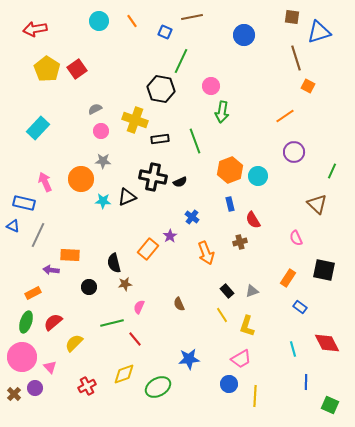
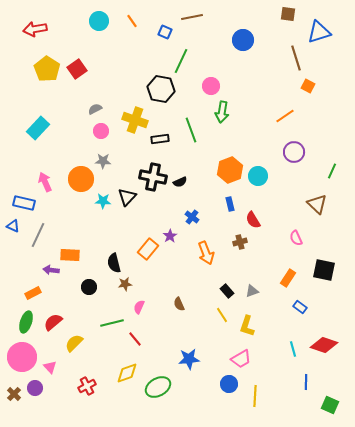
brown square at (292, 17): moved 4 px left, 3 px up
blue circle at (244, 35): moved 1 px left, 5 px down
green line at (195, 141): moved 4 px left, 11 px up
black triangle at (127, 197): rotated 24 degrees counterclockwise
red diamond at (327, 343): moved 3 px left, 2 px down; rotated 44 degrees counterclockwise
yellow diamond at (124, 374): moved 3 px right, 1 px up
